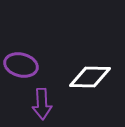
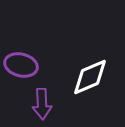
white diamond: rotated 24 degrees counterclockwise
